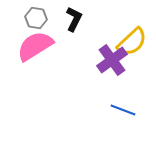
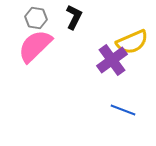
black L-shape: moved 2 px up
yellow semicircle: rotated 20 degrees clockwise
pink semicircle: rotated 12 degrees counterclockwise
